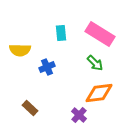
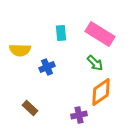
orange diamond: moved 2 px right, 1 px up; rotated 28 degrees counterclockwise
purple cross: rotated 35 degrees clockwise
